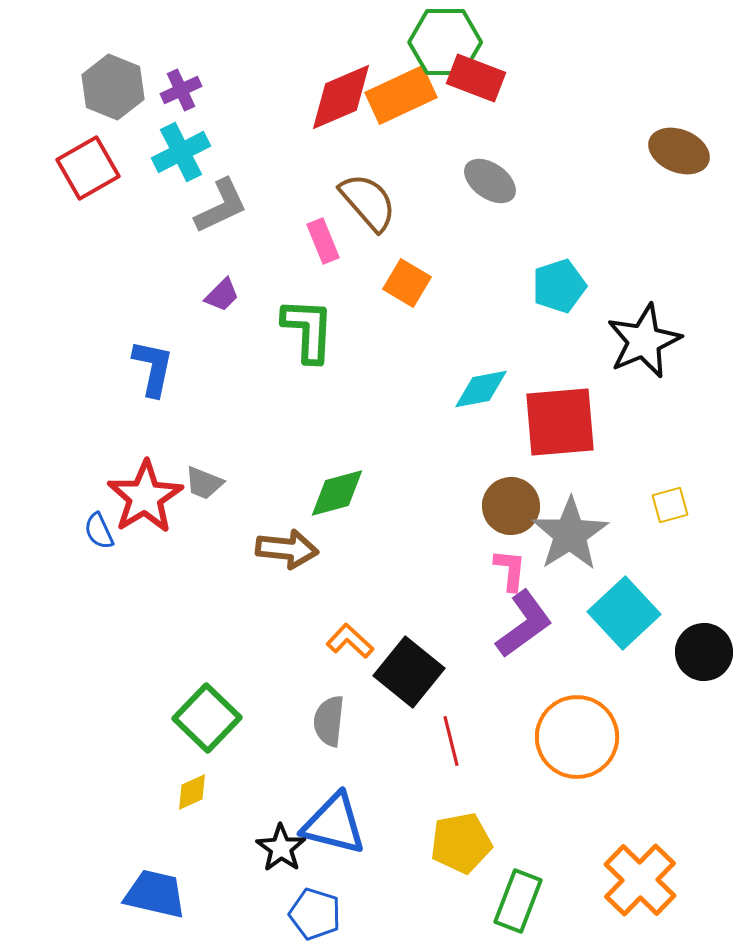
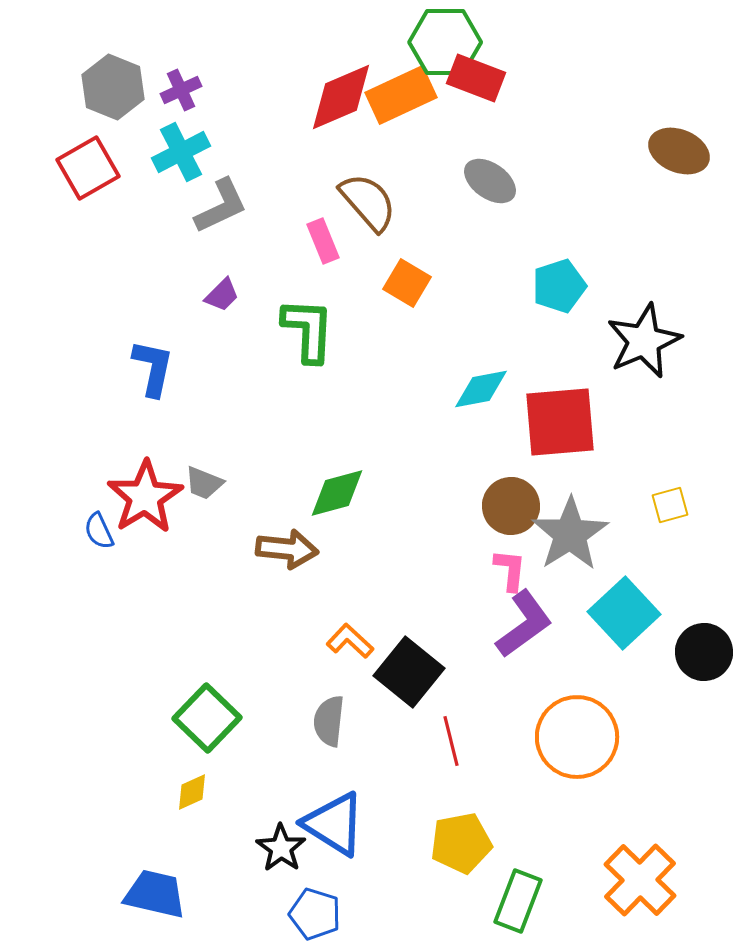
blue triangle at (334, 824): rotated 18 degrees clockwise
